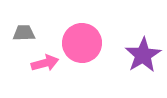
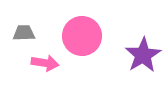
pink circle: moved 7 px up
pink arrow: rotated 24 degrees clockwise
